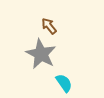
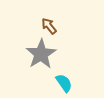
gray star: rotated 12 degrees clockwise
